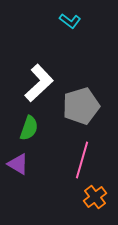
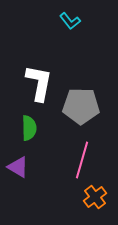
cyan L-shape: rotated 15 degrees clockwise
white L-shape: rotated 36 degrees counterclockwise
gray pentagon: rotated 18 degrees clockwise
green semicircle: rotated 20 degrees counterclockwise
purple triangle: moved 3 px down
